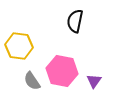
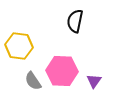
pink hexagon: rotated 8 degrees counterclockwise
gray semicircle: moved 1 px right
